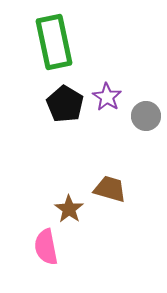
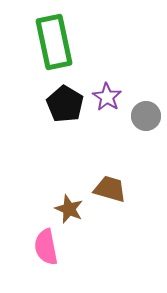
brown star: rotated 12 degrees counterclockwise
